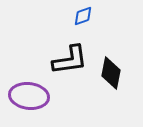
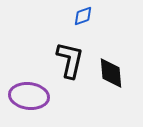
black L-shape: rotated 69 degrees counterclockwise
black diamond: rotated 16 degrees counterclockwise
